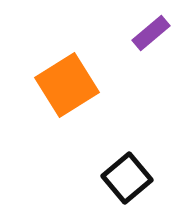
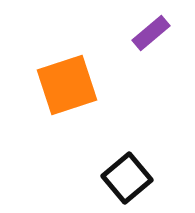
orange square: rotated 14 degrees clockwise
